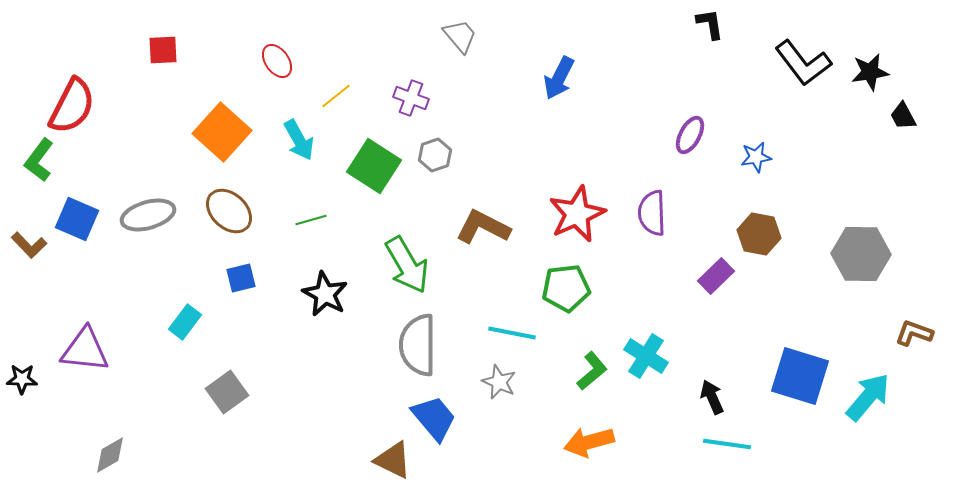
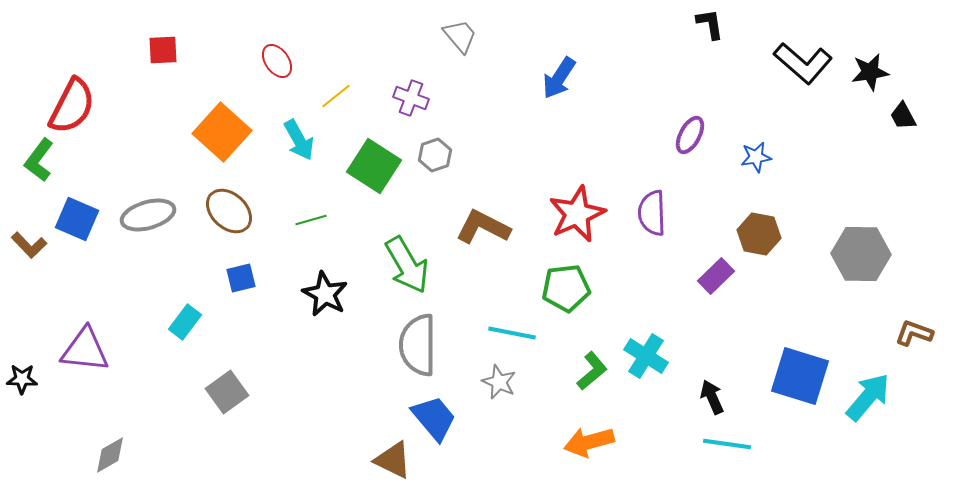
black L-shape at (803, 63): rotated 12 degrees counterclockwise
blue arrow at (559, 78): rotated 6 degrees clockwise
